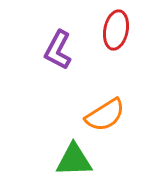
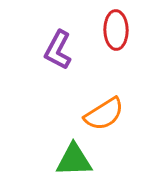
red ellipse: rotated 12 degrees counterclockwise
orange semicircle: moved 1 px left, 1 px up
